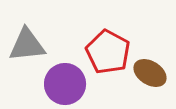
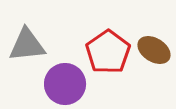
red pentagon: rotated 9 degrees clockwise
brown ellipse: moved 4 px right, 23 px up
